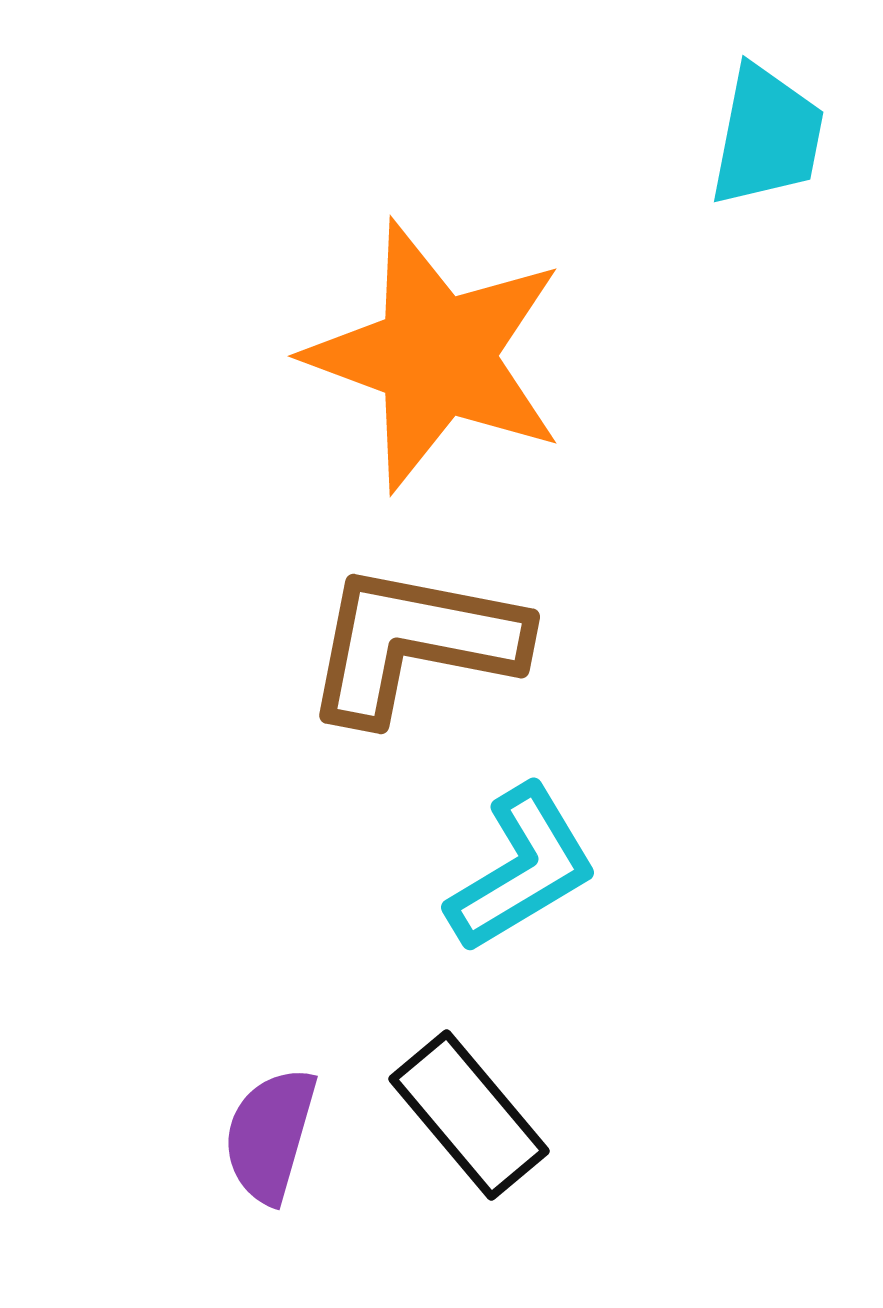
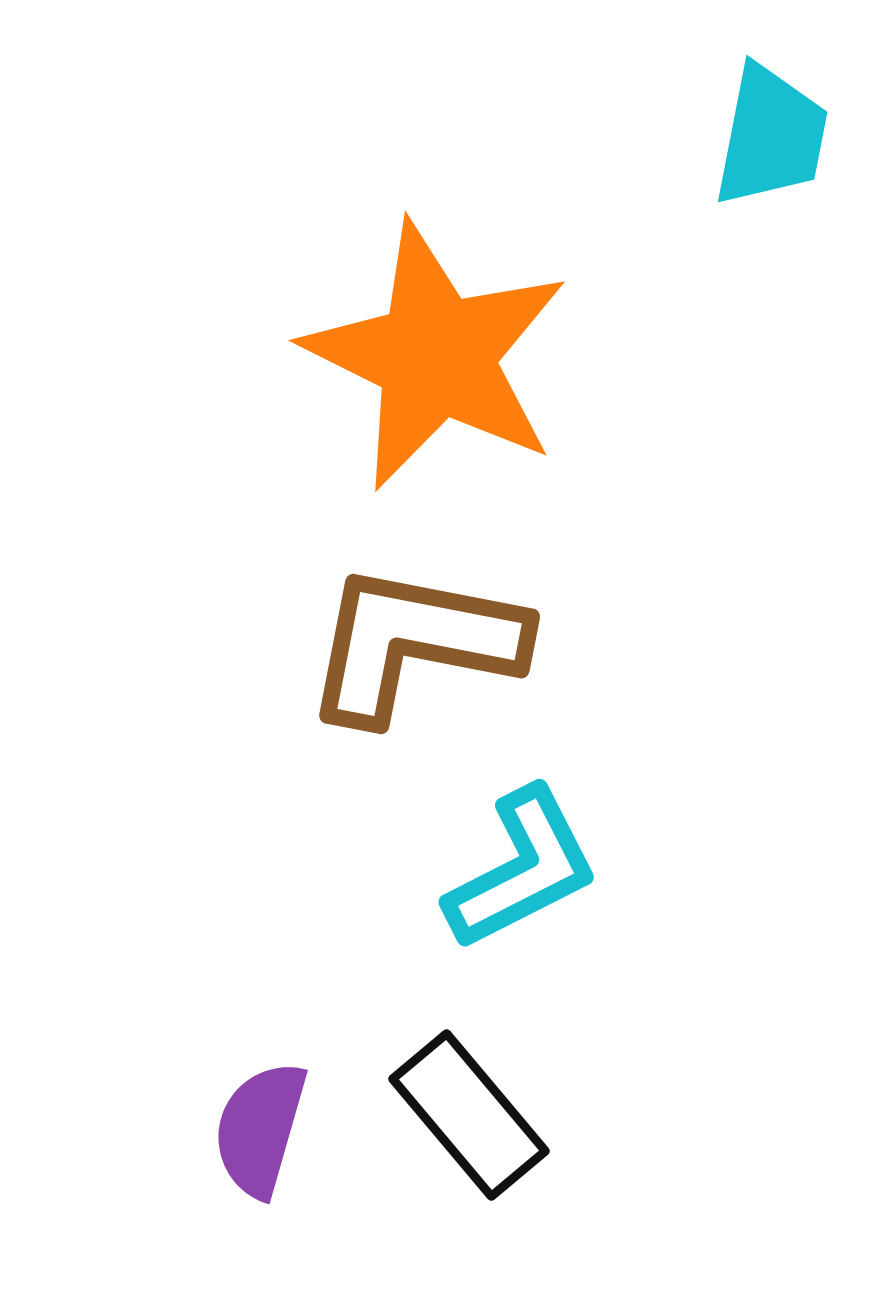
cyan trapezoid: moved 4 px right
orange star: rotated 6 degrees clockwise
cyan L-shape: rotated 4 degrees clockwise
purple semicircle: moved 10 px left, 6 px up
